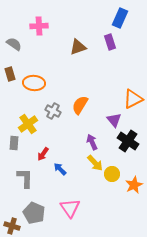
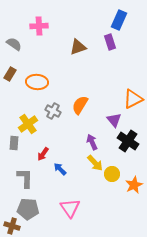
blue rectangle: moved 1 px left, 2 px down
brown rectangle: rotated 48 degrees clockwise
orange ellipse: moved 3 px right, 1 px up
gray pentagon: moved 6 px left, 4 px up; rotated 20 degrees counterclockwise
